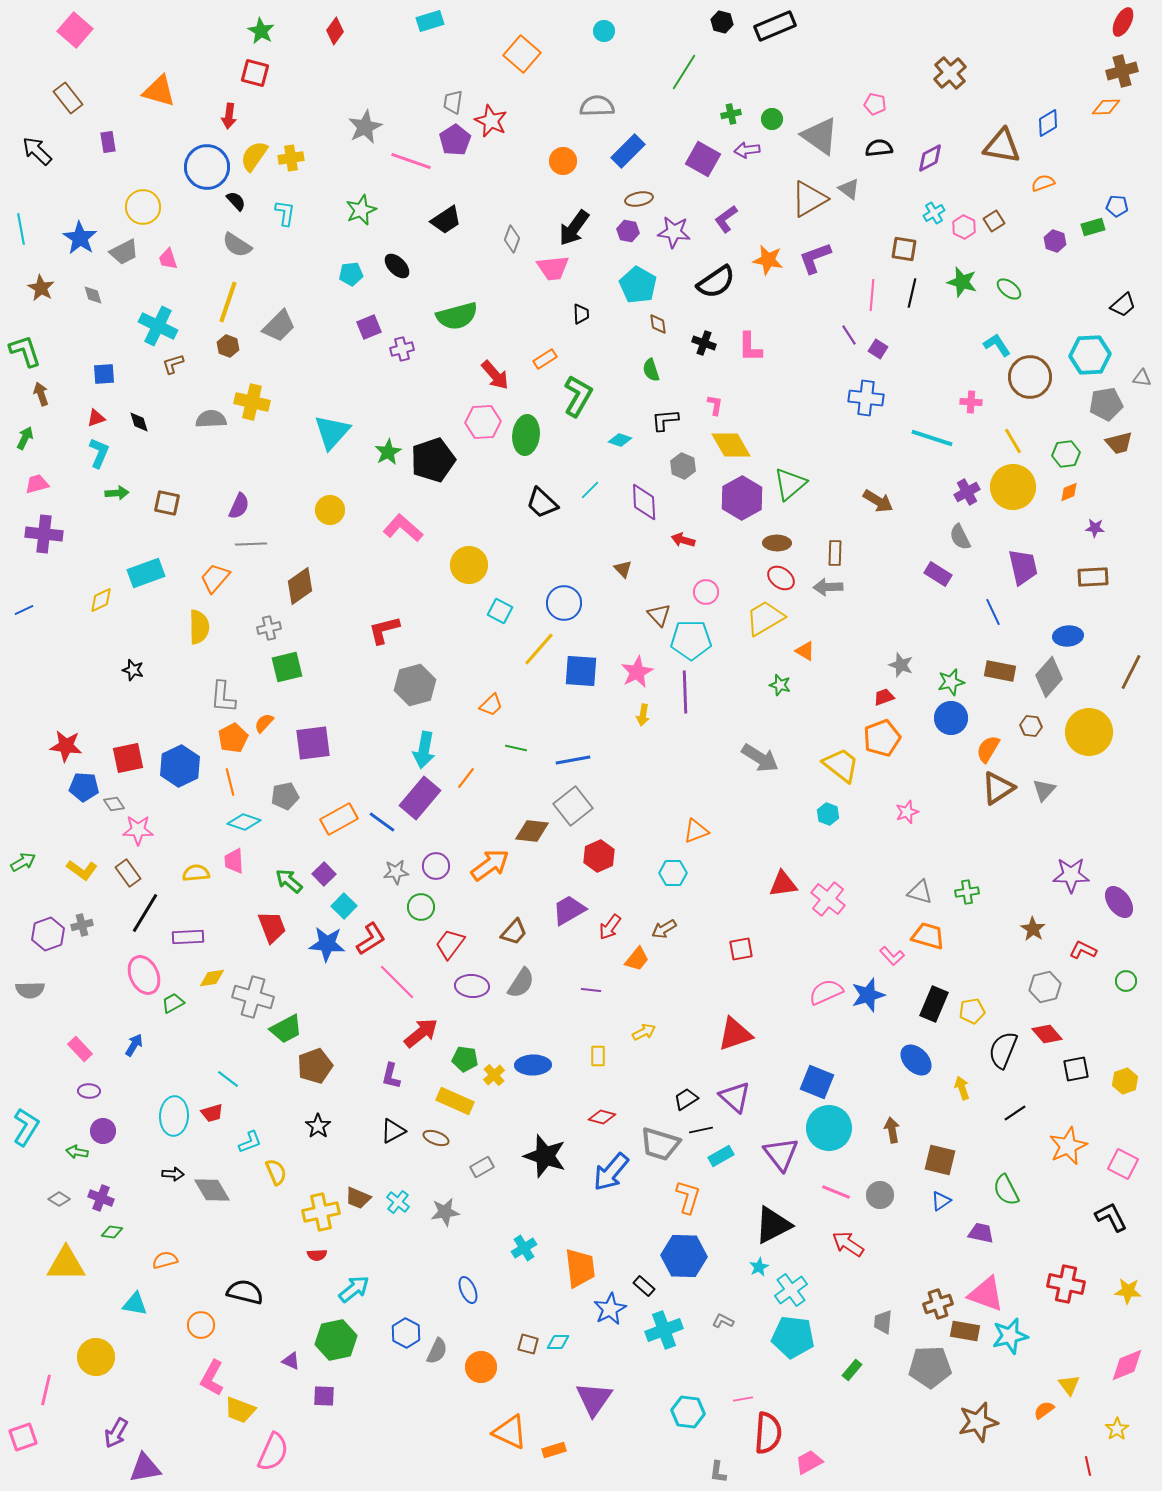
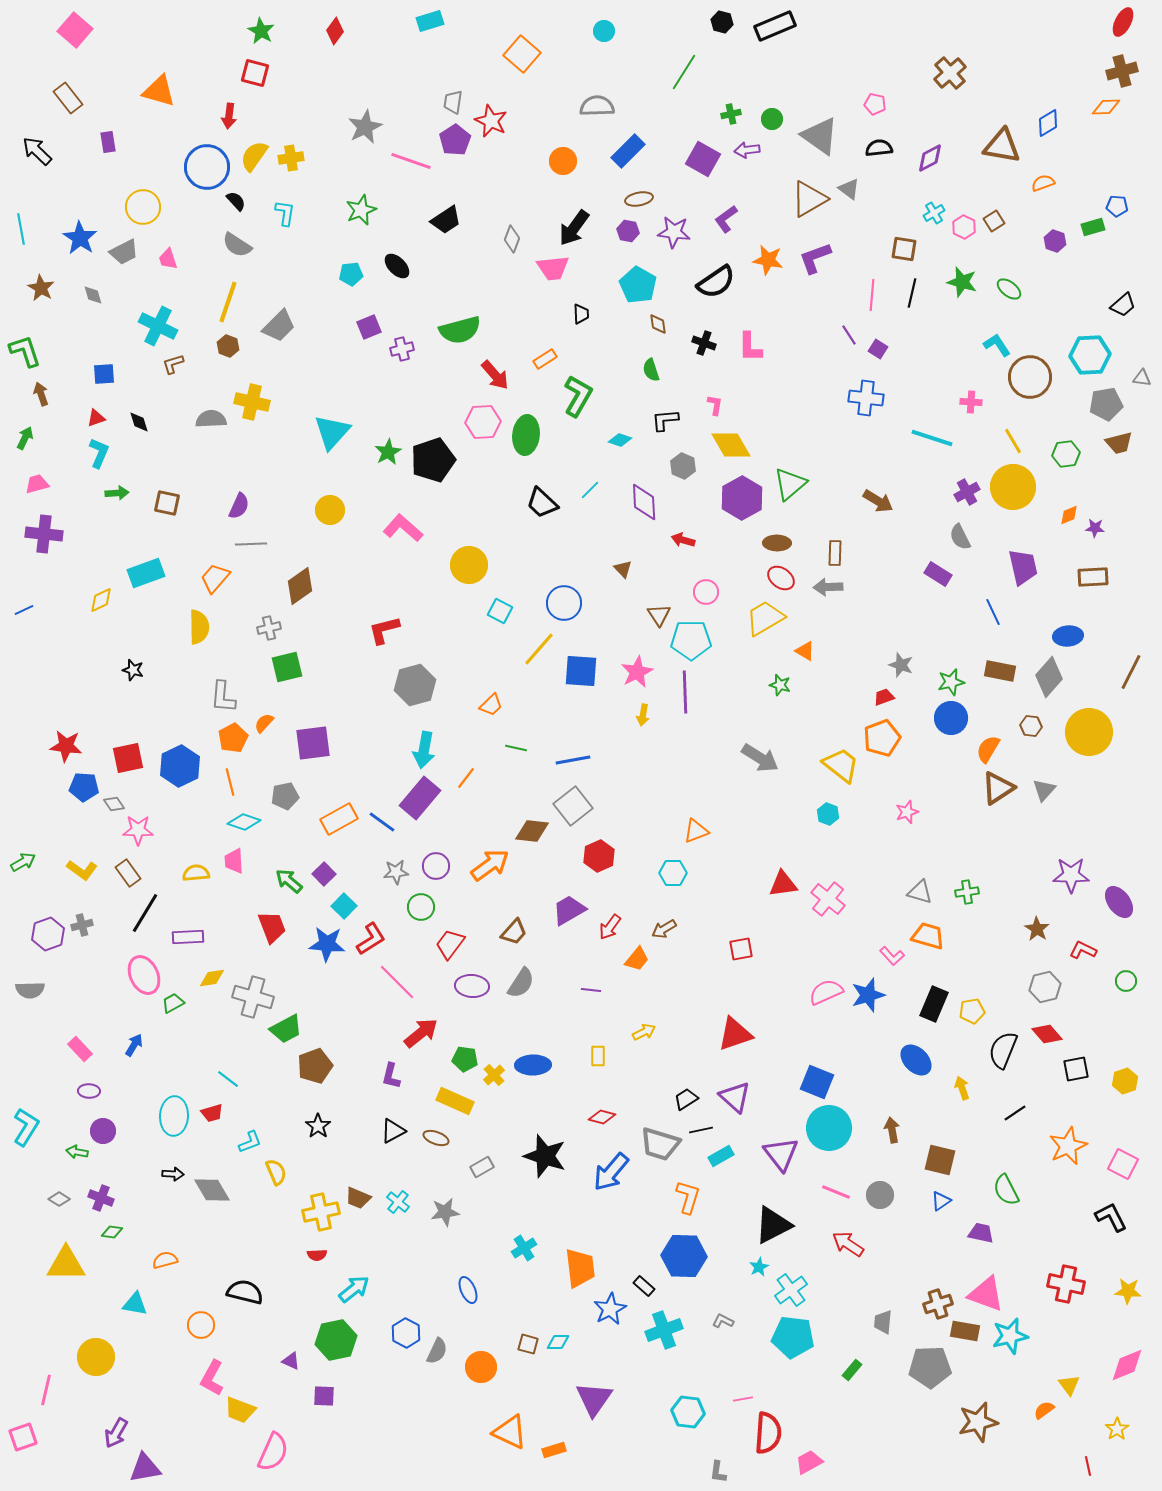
green semicircle at (457, 316): moved 3 px right, 14 px down
orange diamond at (1069, 492): moved 23 px down
brown triangle at (659, 615): rotated 10 degrees clockwise
brown star at (1033, 929): moved 4 px right
